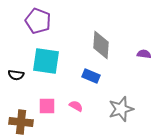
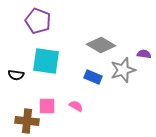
gray diamond: rotated 64 degrees counterclockwise
blue rectangle: moved 2 px right, 1 px down
gray star: moved 2 px right, 39 px up
brown cross: moved 6 px right, 1 px up
